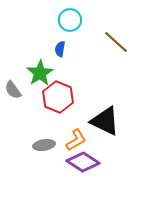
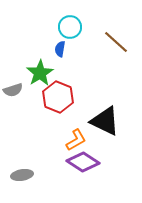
cyan circle: moved 7 px down
gray semicircle: rotated 72 degrees counterclockwise
gray ellipse: moved 22 px left, 30 px down
